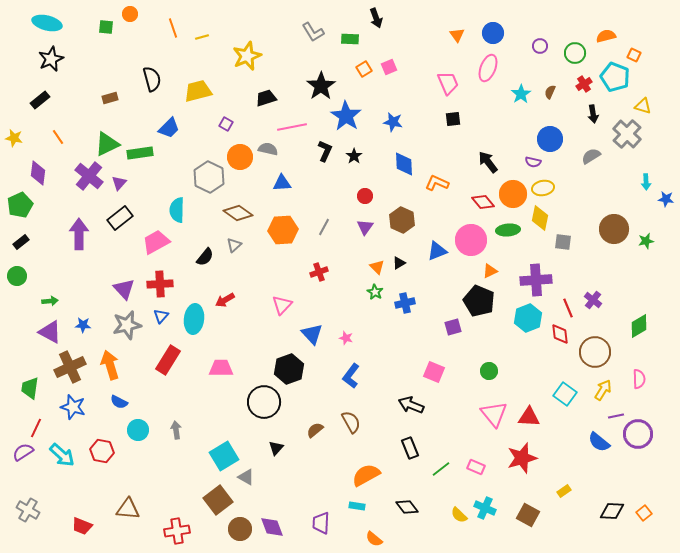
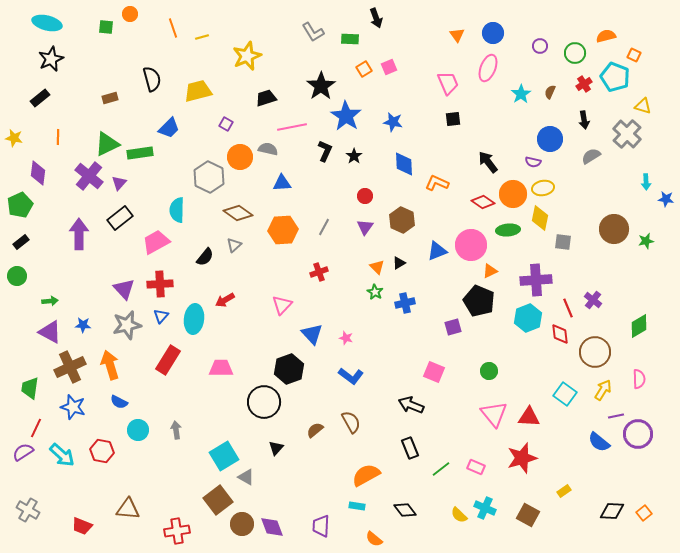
black rectangle at (40, 100): moved 2 px up
black arrow at (593, 114): moved 9 px left, 6 px down
orange line at (58, 137): rotated 35 degrees clockwise
red diamond at (483, 202): rotated 15 degrees counterclockwise
pink circle at (471, 240): moved 5 px down
blue L-shape at (351, 376): rotated 90 degrees counterclockwise
black diamond at (407, 507): moved 2 px left, 3 px down
purple trapezoid at (321, 523): moved 3 px down
brown circle at (240, 529): moved 2 px right, 5 px up
